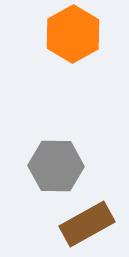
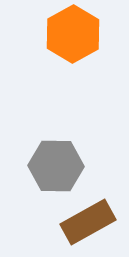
brown rectangle: moved 1 px right, 2 px up
